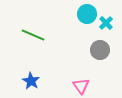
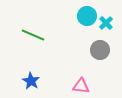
cyan circle: moved 2 px down
pink triangle: rotated 48 degrees counterclockwise
